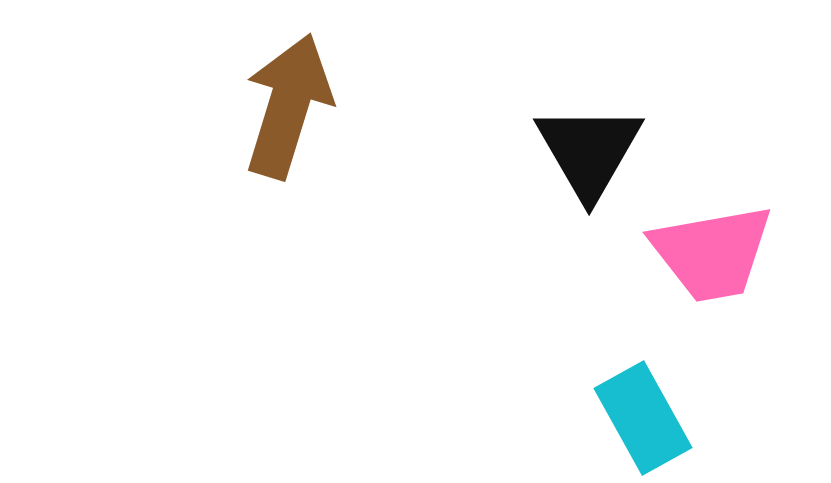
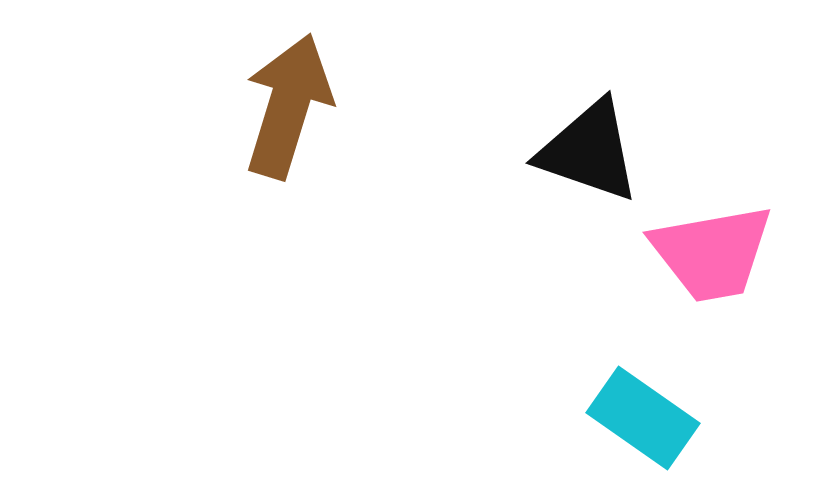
black triangle: rotated 41 degrees counterclockwise
cyan rectangle: rotated 26 degrees counterclockwise
